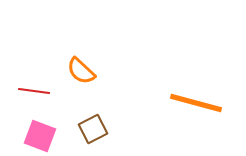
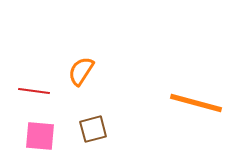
orange semicircle: rotated 80 degrees clockwise
brown square: rotated 12 degrees clockwise
pink square: rotated 16 degrees counterclockwise
